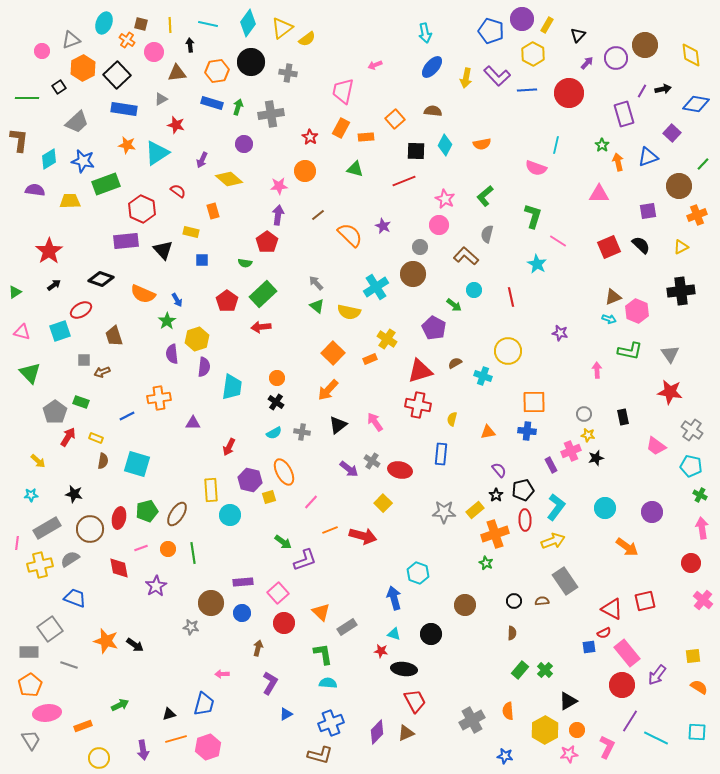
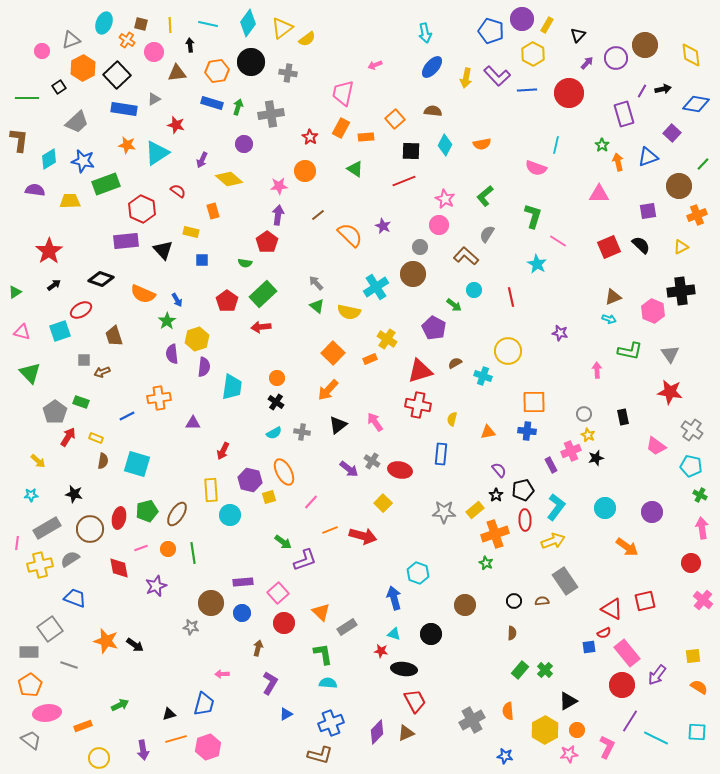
pink trapezoid at (343, 91): moved 2 px down
gray triangle at (161, 99): moved 7 px left
black square at (416, 151): moved 5 px left
green triangle at (355, 169): rotated 18 degrees clockwise
gray semicircle at (487, 234): rotated 18 degrees clockwise
pink hexagon at (637, 311): moved 16 px right
yellow star at (588, 435): rotated 16 degrees clockwise
red arrow at (229, 447): moved 6 px left, 4 px down
purple star at (156, 586): rotated 10 degrees clockwise
gray trapezoid at (31, 740): rotated 20 degrees counterclockwise
